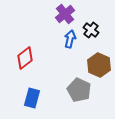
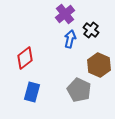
blue rectangle: moved 6 px up
